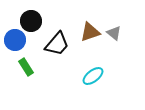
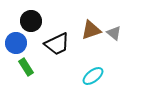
brown triangle: moved 1 px right, 2 px up
blue circle: moved 1 px right, 3 px down
black trapezoid: rotated 24 degrees clockwise
